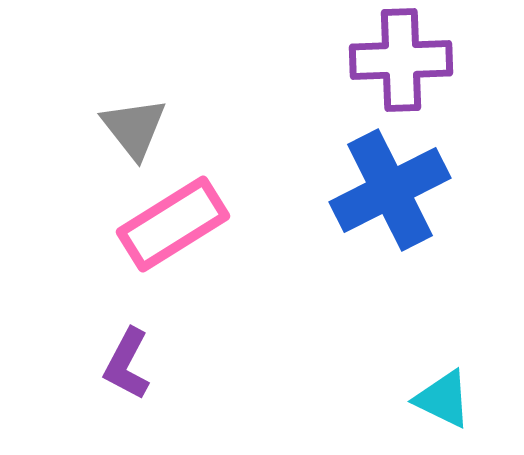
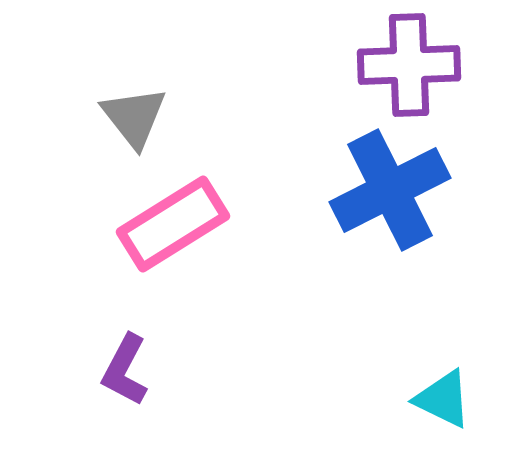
purple cross: moved 8 px right, 5 px down
gray triangle: moved 11 px up
purple L-shape: moved 2 px left, 6 px down
